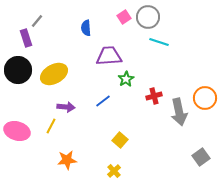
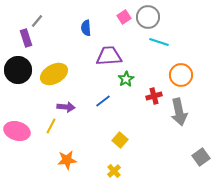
orange circle: moved 24 px left, 23 px up
